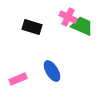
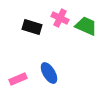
pink cross: moved 8 px left, 1 px down
green trapezoid: moved 4 px right
blue ellipse: moved 3 px left, 2 px down
